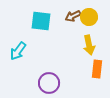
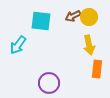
cyan arrow: moved 6 px up
